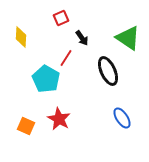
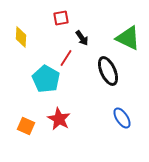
red square: rotated 14 degrees clockwise
green triangle: rotated 8 degrees counterclockwise
